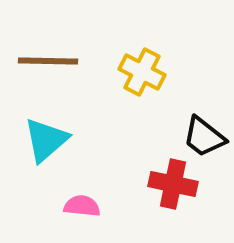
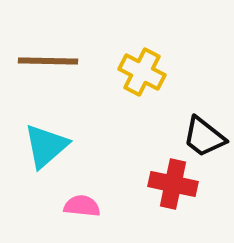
cyan triangle: moved 6 px down
